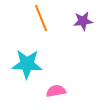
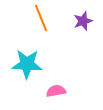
purple star: rotated 12 degrees counterclockwise
